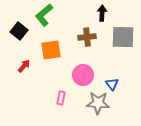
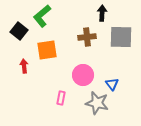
green L-shape: moved 2 px left, 1 px down
gray square: moved 2 px left
orange square: moved 4 px left
red arrow: rotated 48 degrees counterclockwise
gray star: moved 1 px left; rotated 10 degrees clockwise
